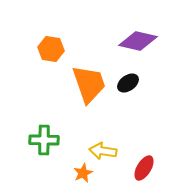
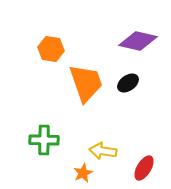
orange trapezoid: moved 3 px left, 1 px up
